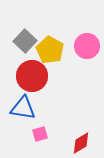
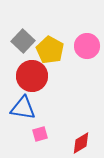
gray square: moved 2 px left
